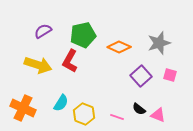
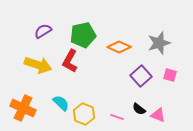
cyan semicircle: rotated 78 degrees counterclockwise
